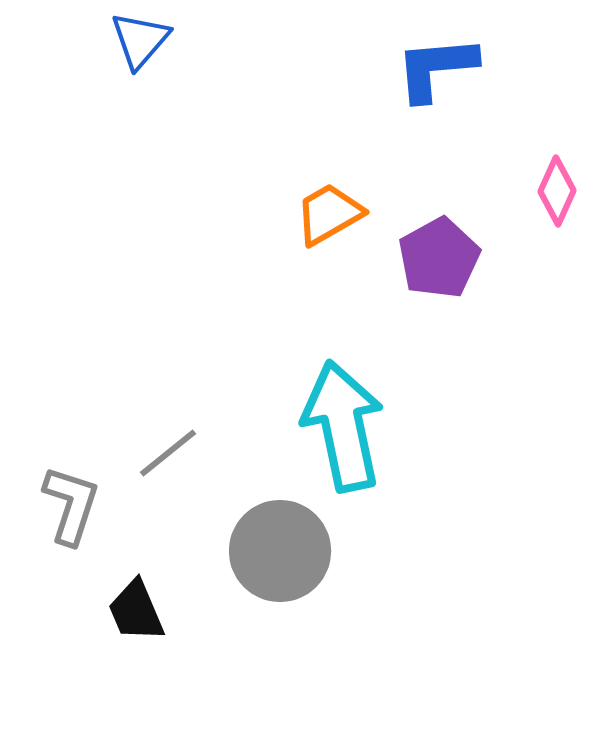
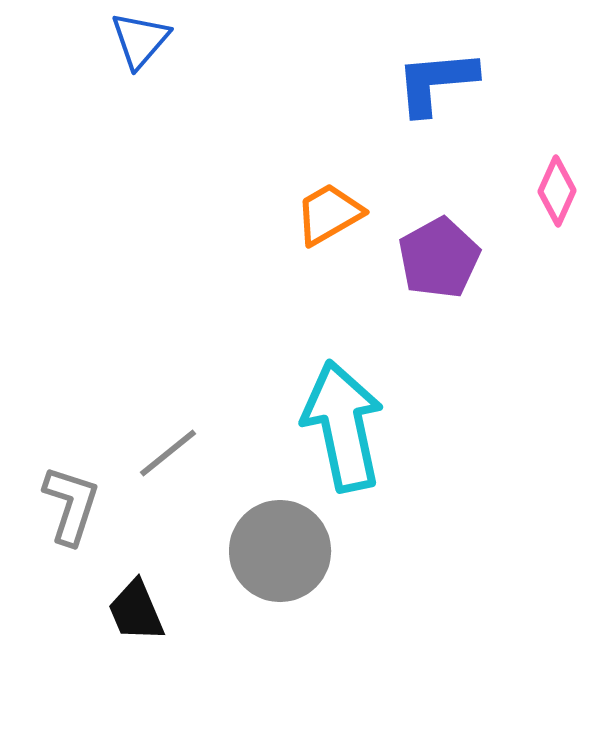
blue L-shape: moved 14 px down
